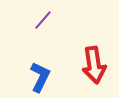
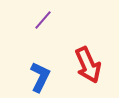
red arrow: moved 6 px left; rotated 15 degrees counterclockwise
